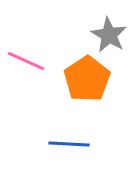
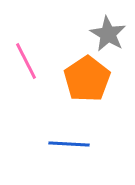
gray star: moved 1 px left, 1 px up
pink line: rotated 39 degrees clockwise
